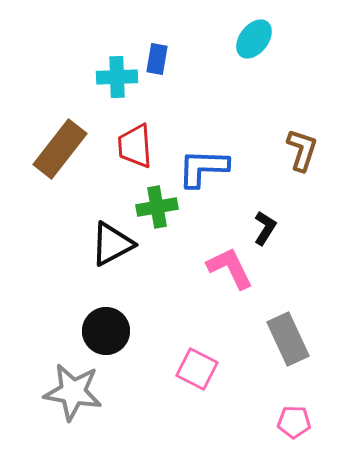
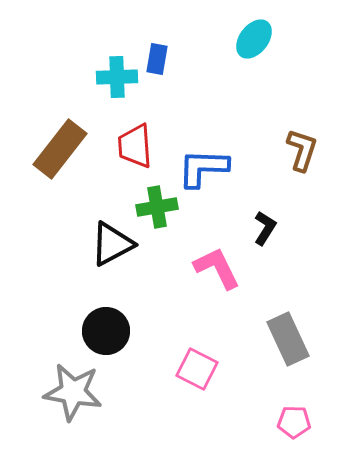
pink L-shape: moved 13 px left
